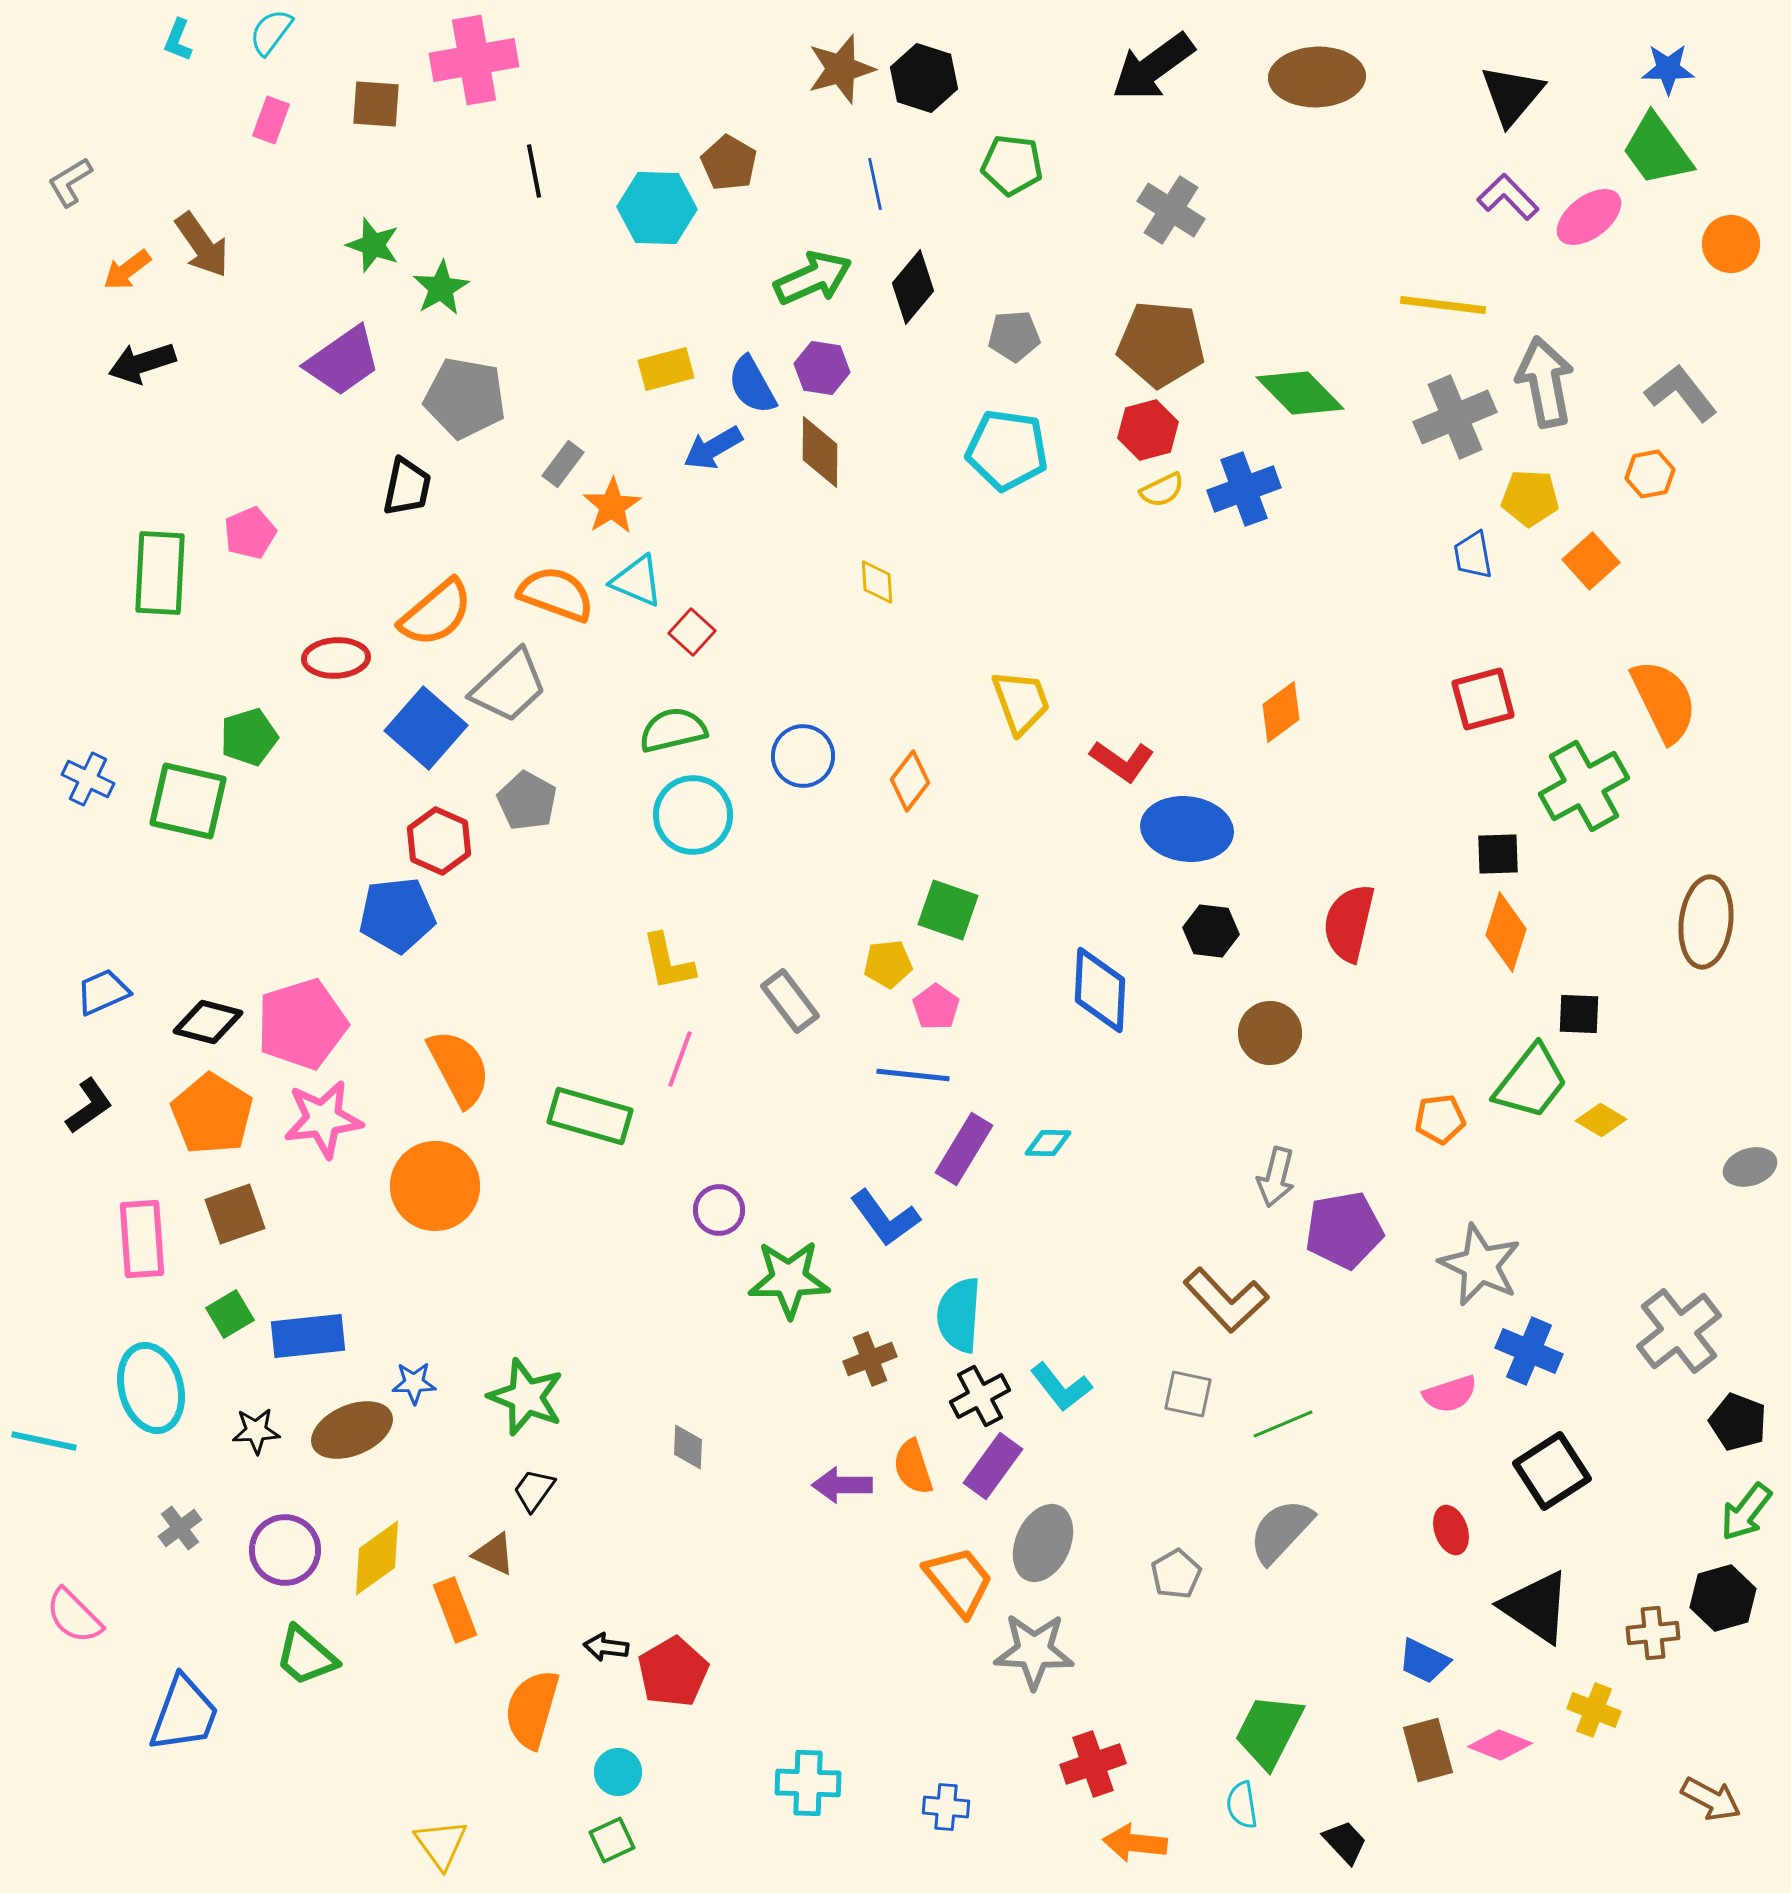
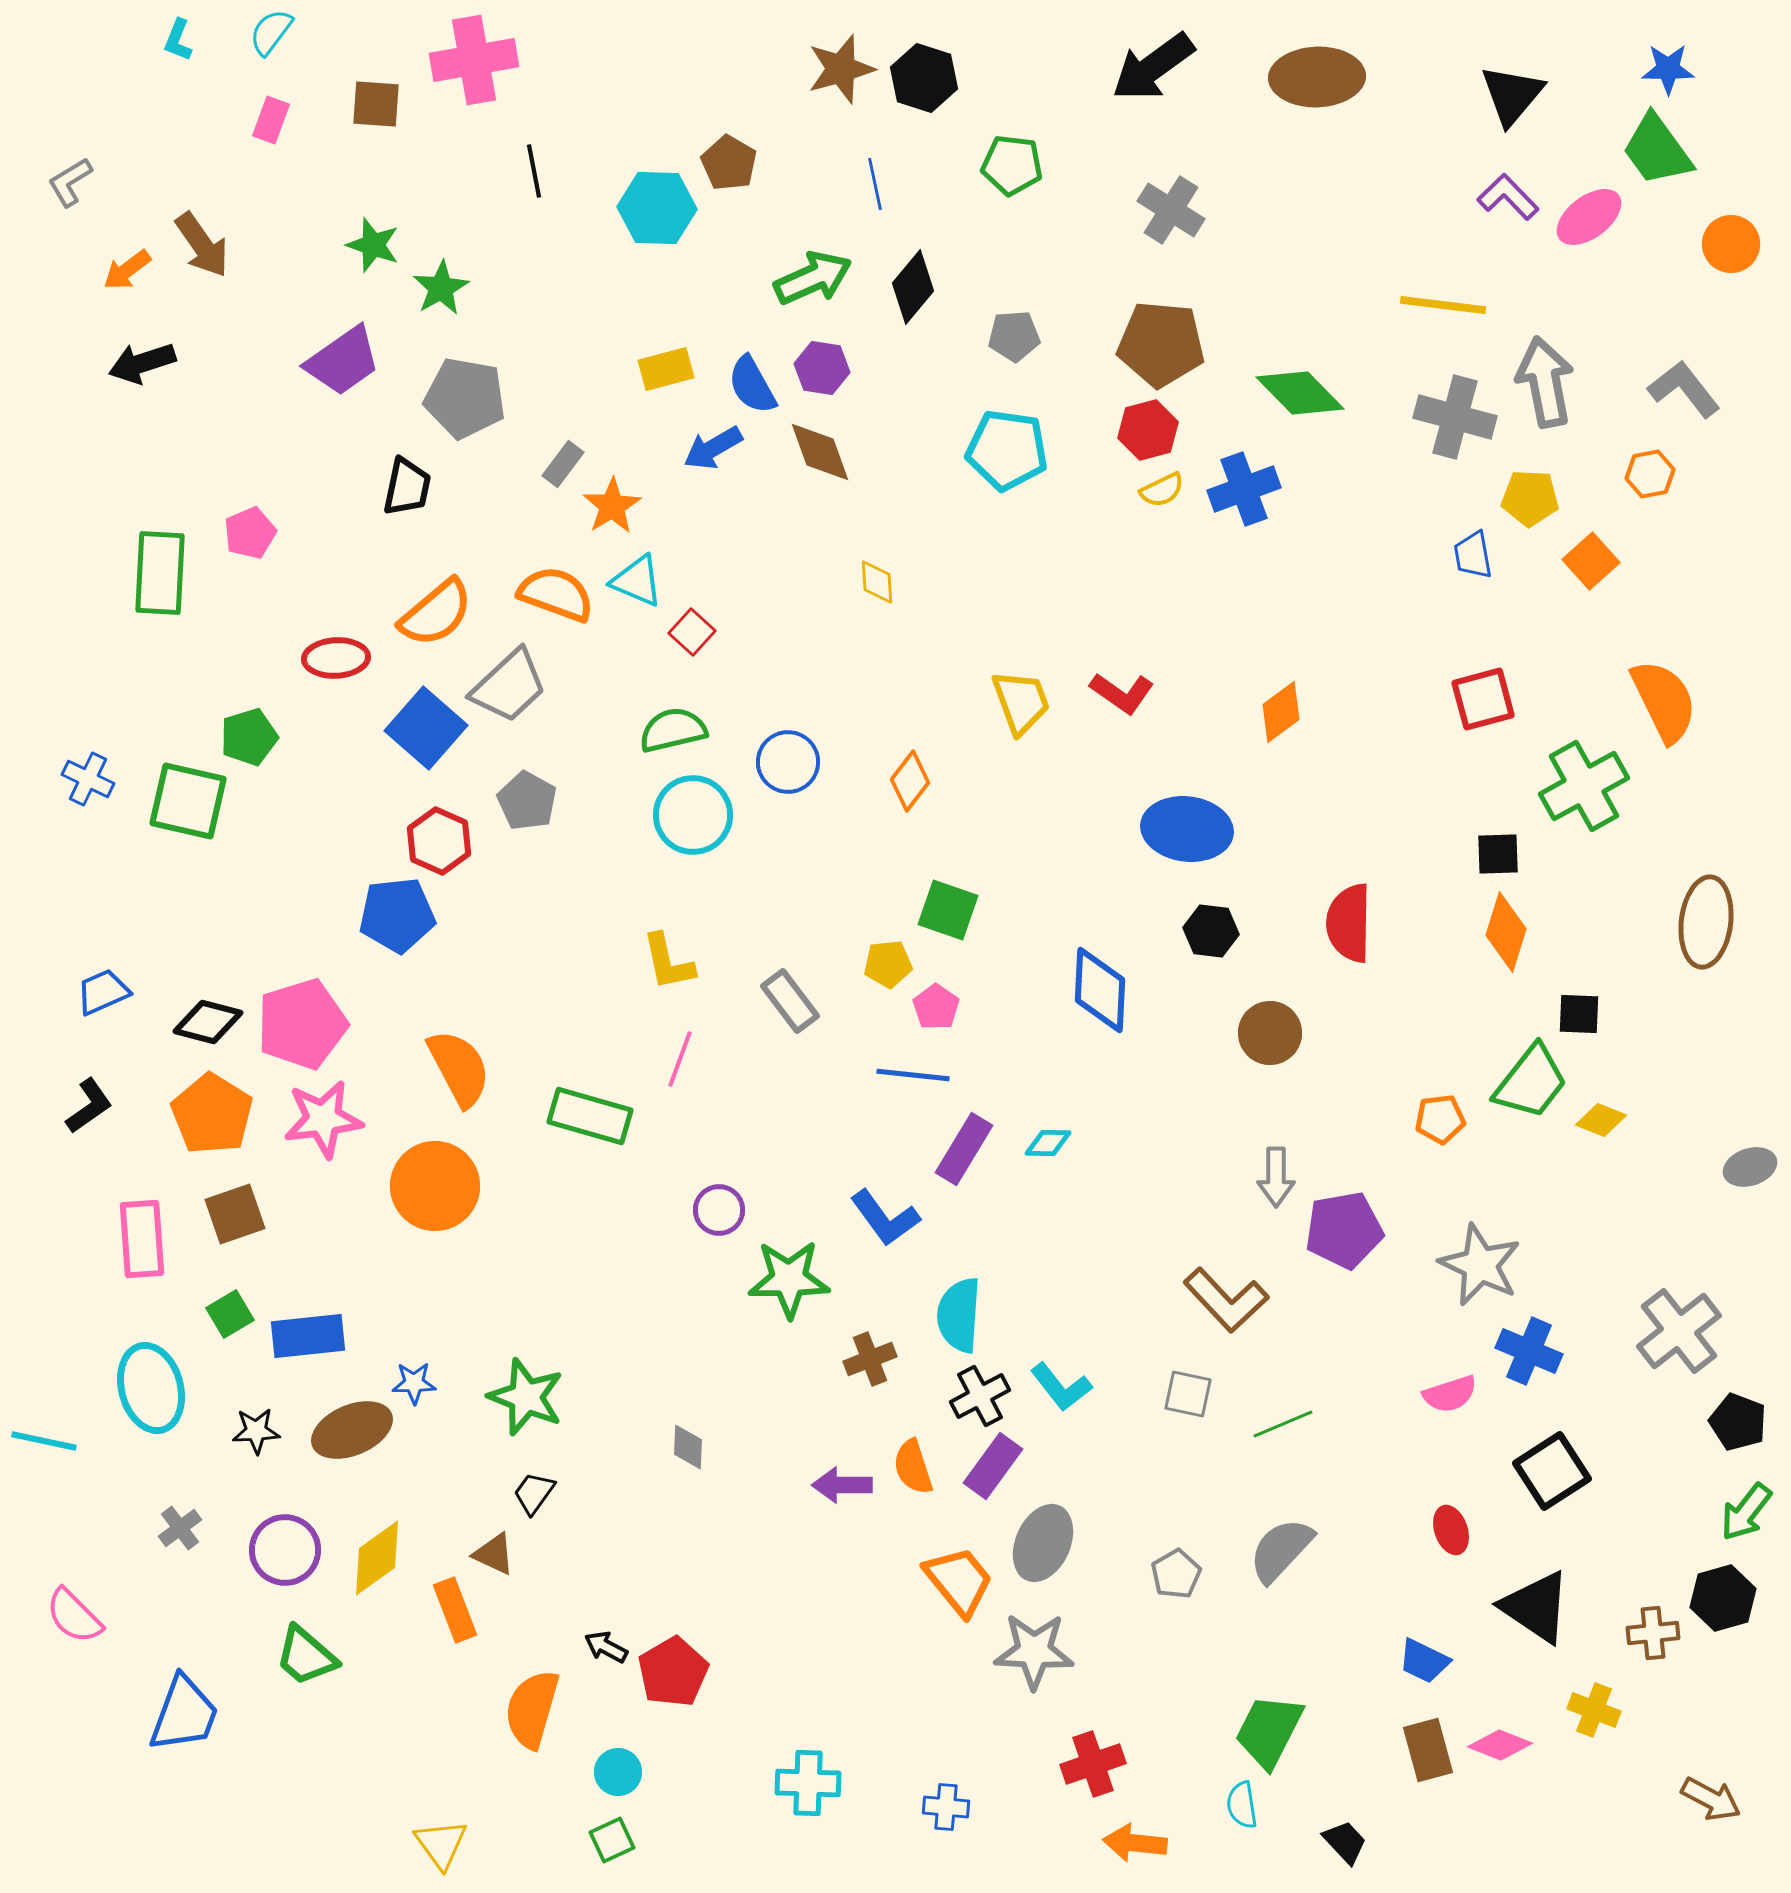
gray L-shape at (1681, 393): moved 3 px right, 4 px up
gray cross at (1455, 417): rotated 38 degrees clockwise
brown diamond at (820, 452): rotated 20 degrees counterclockwise
blue circle at (803, 756): moved 15 px left, 6 px down
red L-shape at (1122, 761): moved 68 px up
red semicircle at (1349, 923): rotated 12 degrees counterclockwise
yellow diamond at (1601, 1120): rotated 9 degrees counterclockwise
gray arrow at (1276, 1177): rotated 14 degrees counterclockwise
black trapezoid at (534, 1490): moved 3 px down
gray semicircle at (1281, 1531): moved 19 px down
black arrow at (606, 1647): rotated 21 degrees clockwise
